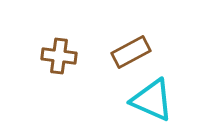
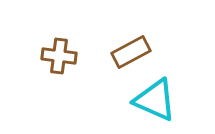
cyan triangle: moved 3 px right
